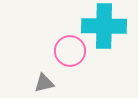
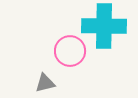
gray triangle: moved 1 px right
